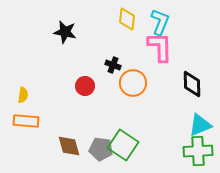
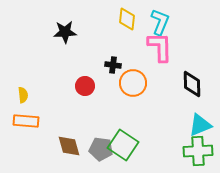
black star: rotated 15 degrees counterclockwise
black cross: rotated 14 degrees counterclockwise
yellow semicircle: rotated 14 degrees counterclockwise
